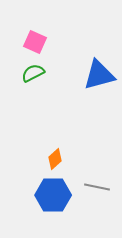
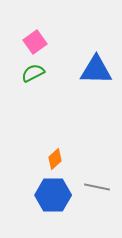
pink square: rotated 30 degrees clockwise
blue triangle: moved 3 px left, 5 px up; rotated 16 degrees clockwise
